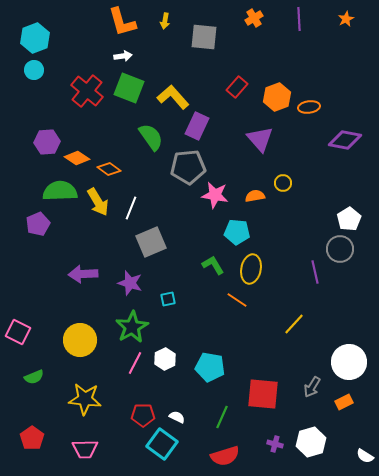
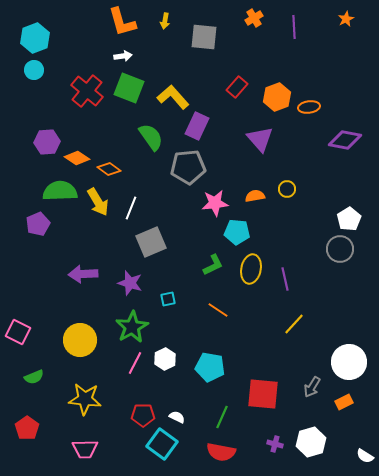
purple line at (299, 19): moved 5 px left, 8 px down
yellow circle at (283, 183): moved 4 px right, 6 px down
pink star at (215, 195): moved 8 px down; rotated 16 degrees counterclockwise
green L-shape at (213, 265): rotated 95 degrees clockwise
purple line at (315, 272): moved 30 px left, 7 px down
orange line at (237, 300): moved 19 px left, 10 px down
red pentagon at (32, 438): moved 5 px left, 10 px up
red semicircle at (225, 456): moved 4 px left, 4 px up; rotated 28 degrees clockwise
